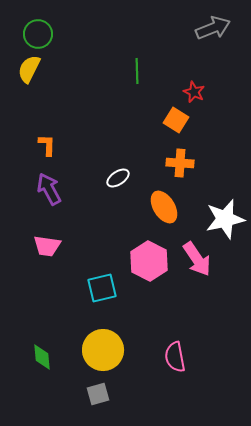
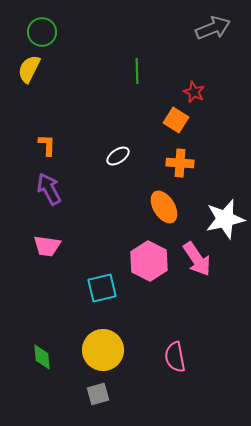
green circle: moved 4 px right, 2 px up
white ellipse: moved 22 px up
